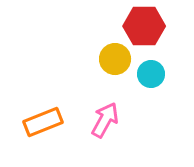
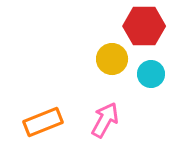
yellow circle: moved 3 px left
